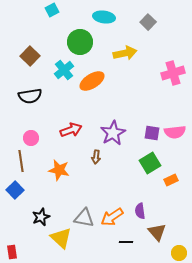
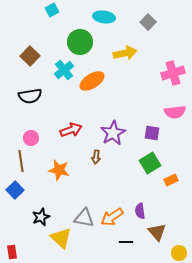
pink semicircle: moved 20 px up
